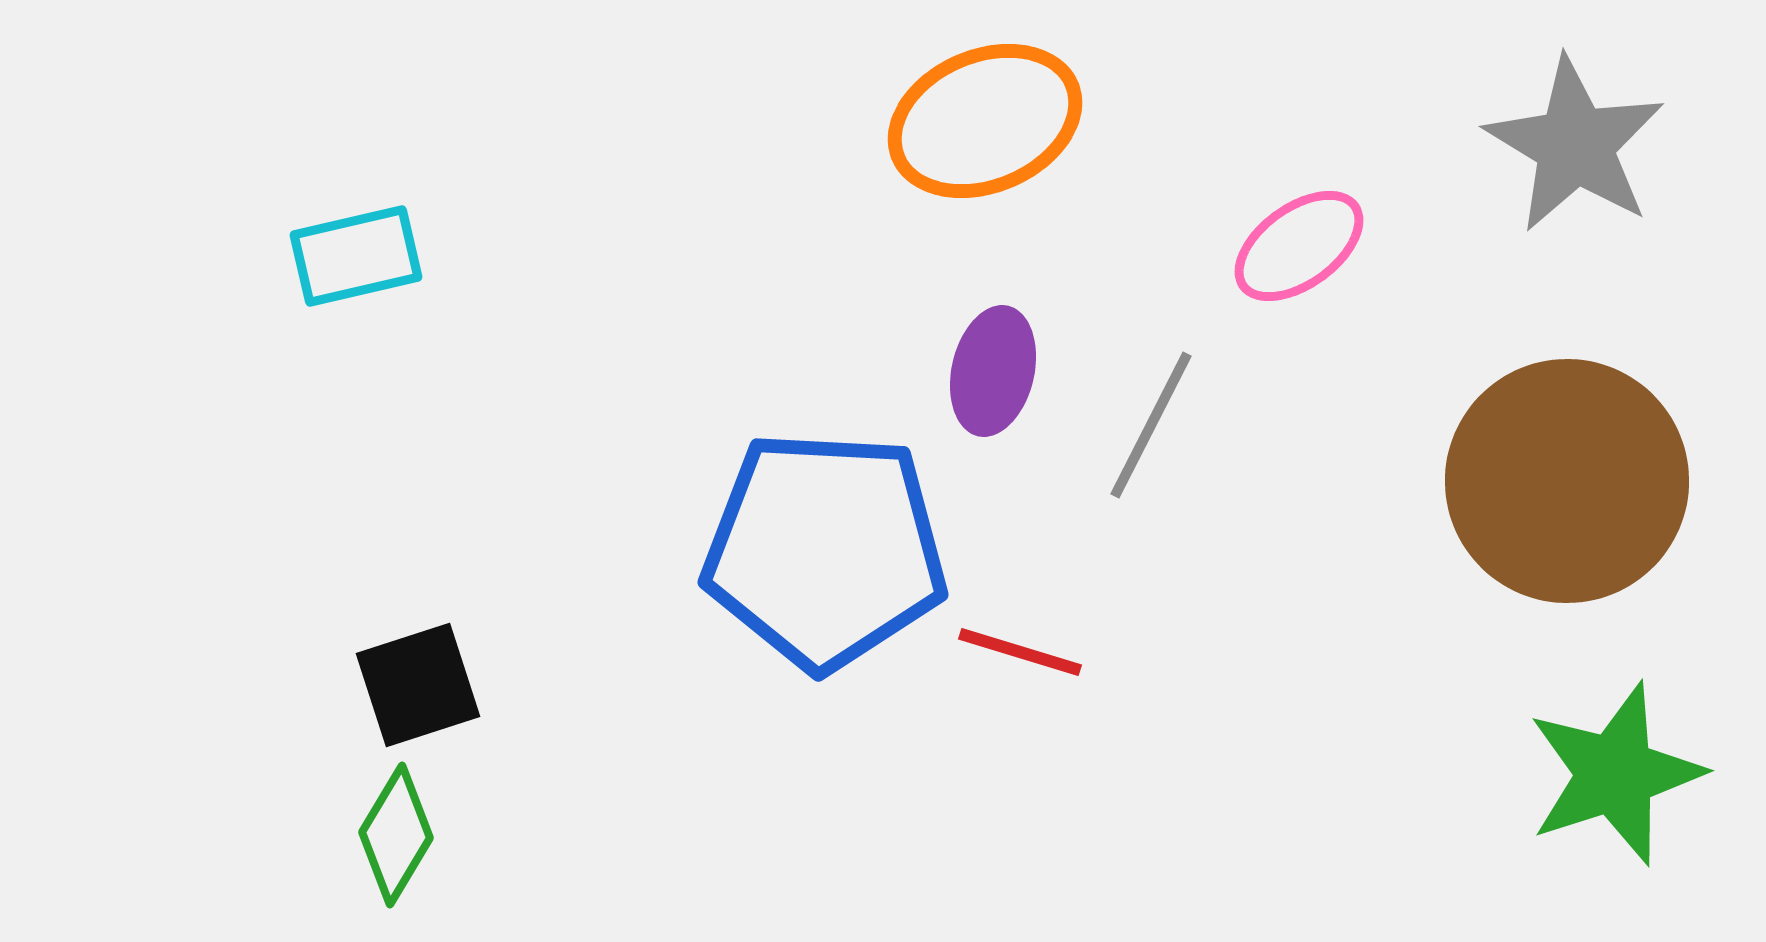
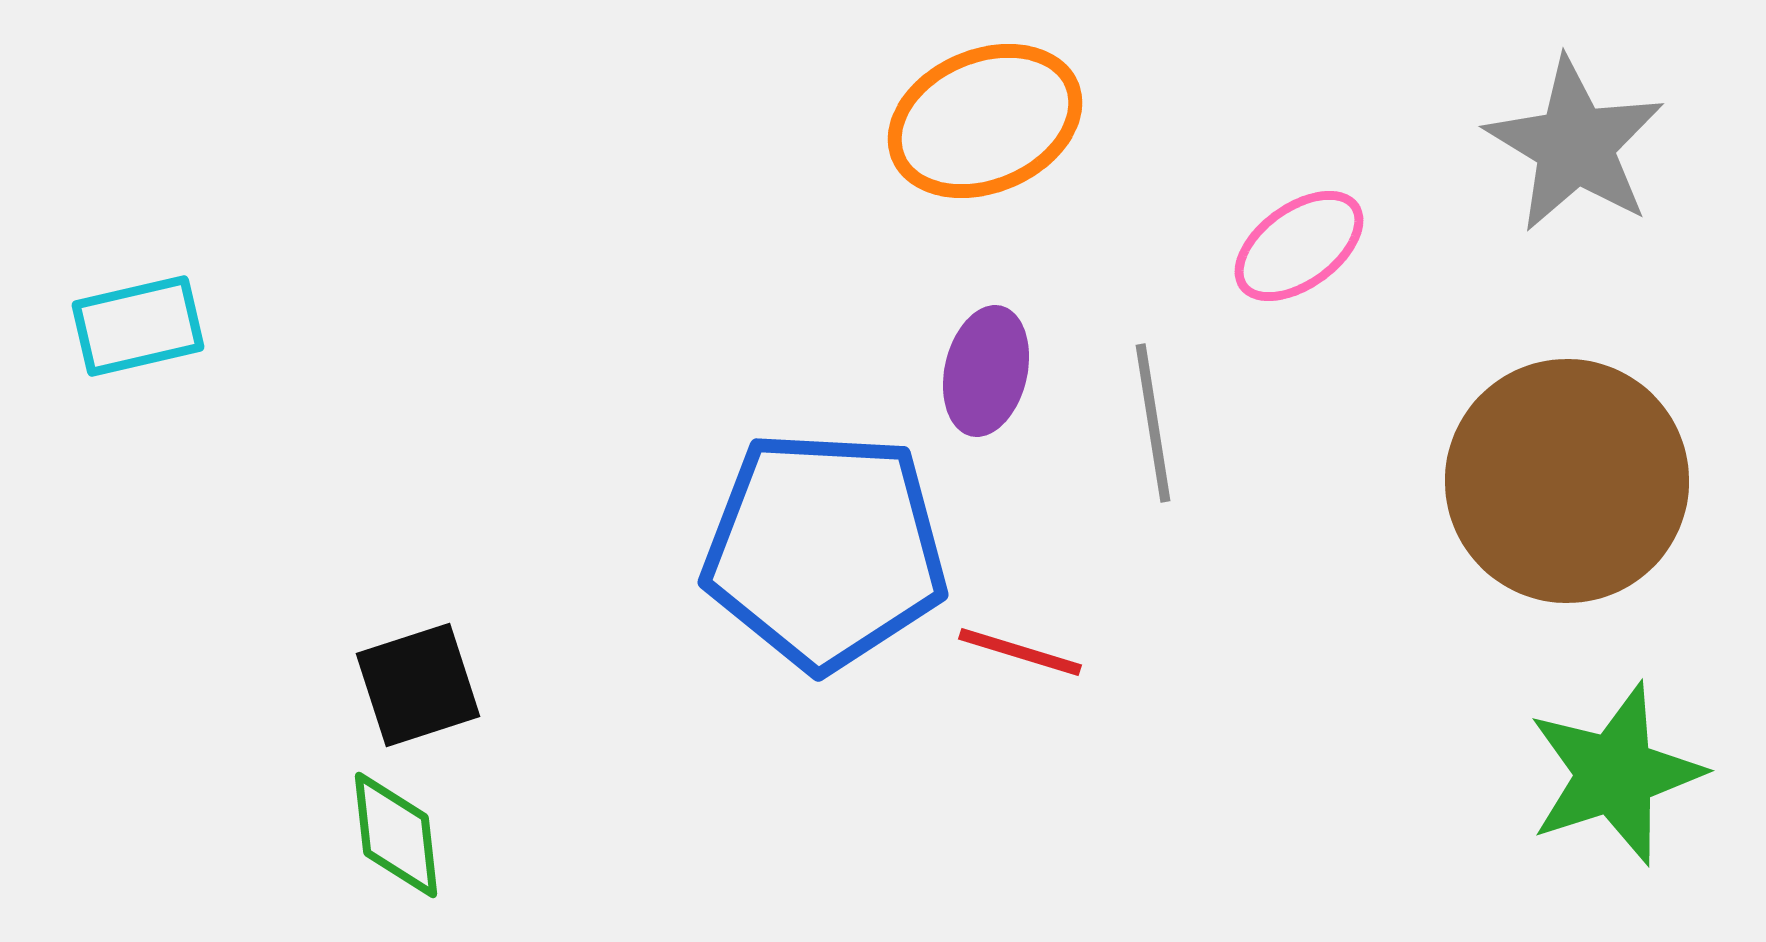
cyan rectangle: moved 218 px left, 70 px down
purple ellipse: moved 7 px left
gray line: moved 2 px right, 2 px up; rotated 36 degrees counterclockwise
green diamond: rotated 37 degrees counterclockwise
